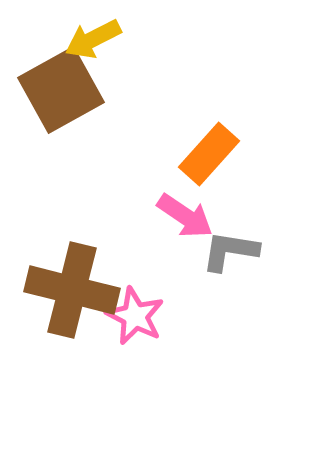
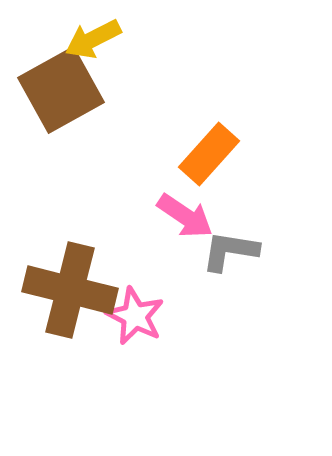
brown cross: moved 2 px left
